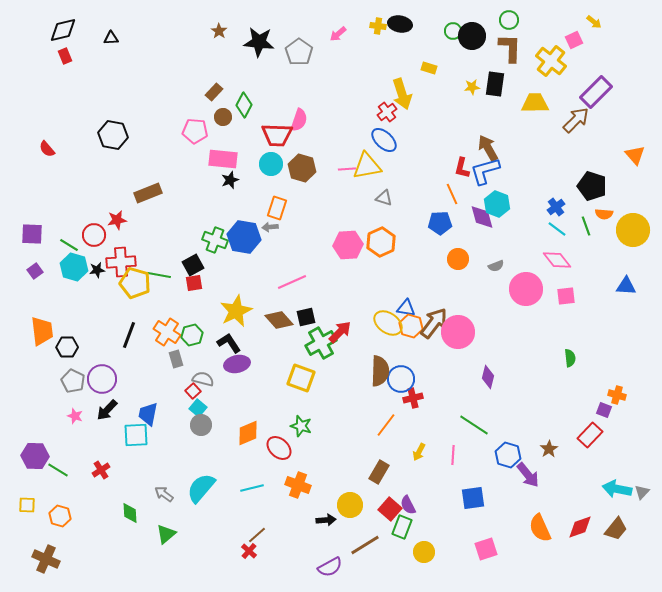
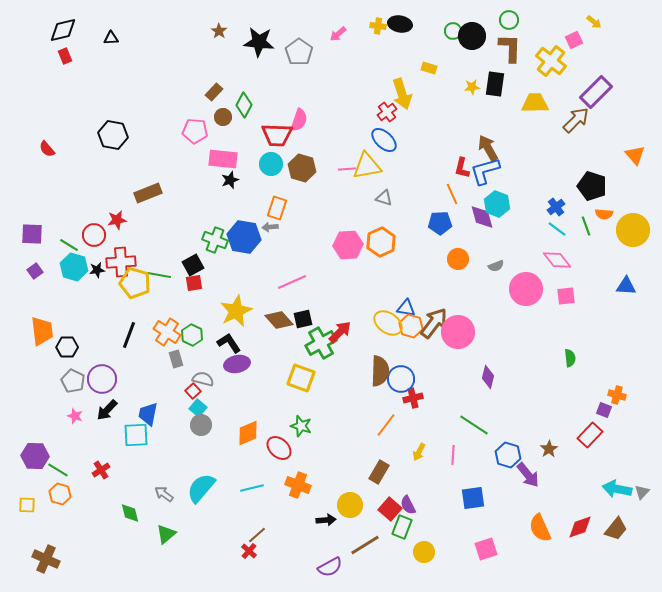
black square at (306, 317): moved 3 px left, 2 px down
green hexagon at (192, 335): rotated 20 degrees counterclockwise
green diamond at (130, 513): rotated 10 degrees counterclockwise
orange hexagon at (60, 516): moved 22 px up
